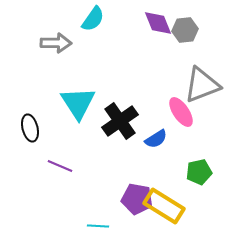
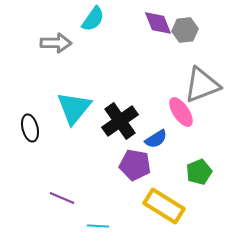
cyan triangle: moved 4 px left, 5 px down; rotated 12 degrees clockwise
purple line: moved 2 px right, 32 px down
green pentagon: rotated 10 degrees counterclockwise
purple pentagon: moved 2 px left, 34 px up
